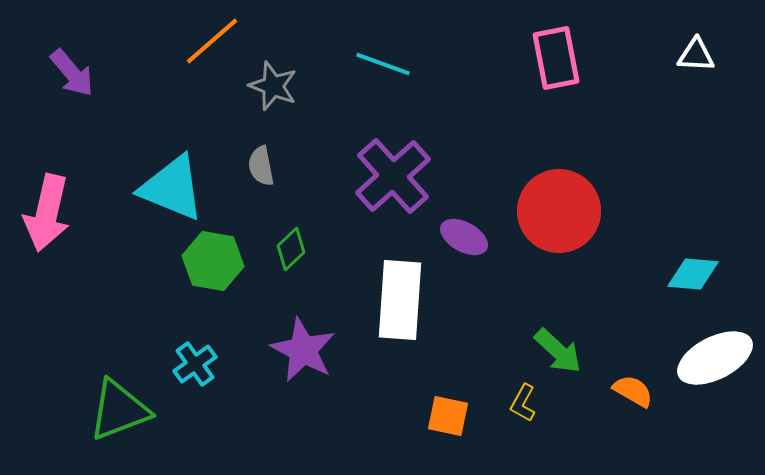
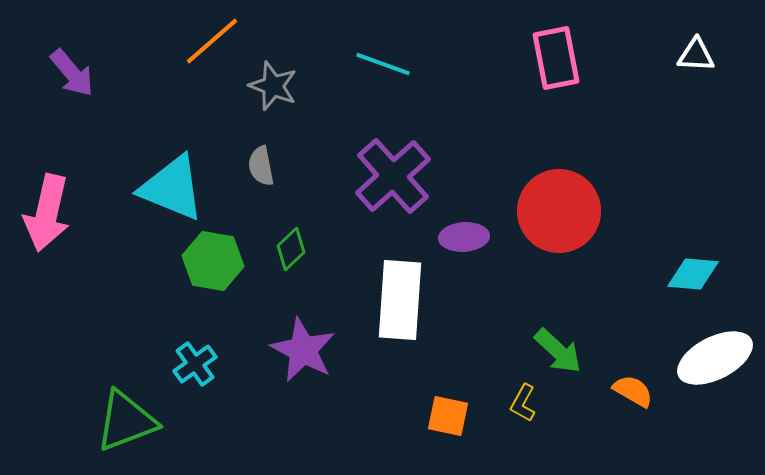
purple ellipse: rotated 33 degrees counterclockwise
green triangle: moved 7 px right, 11 px down
